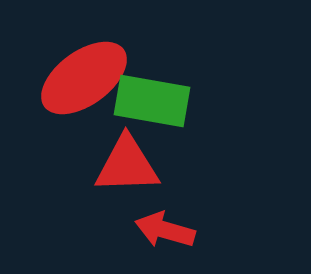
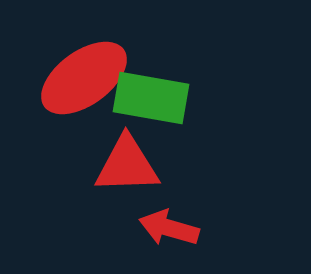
green rectangle: moved 1 px left, 3 px up
red arrow: moved 4 px right, 2 px up
